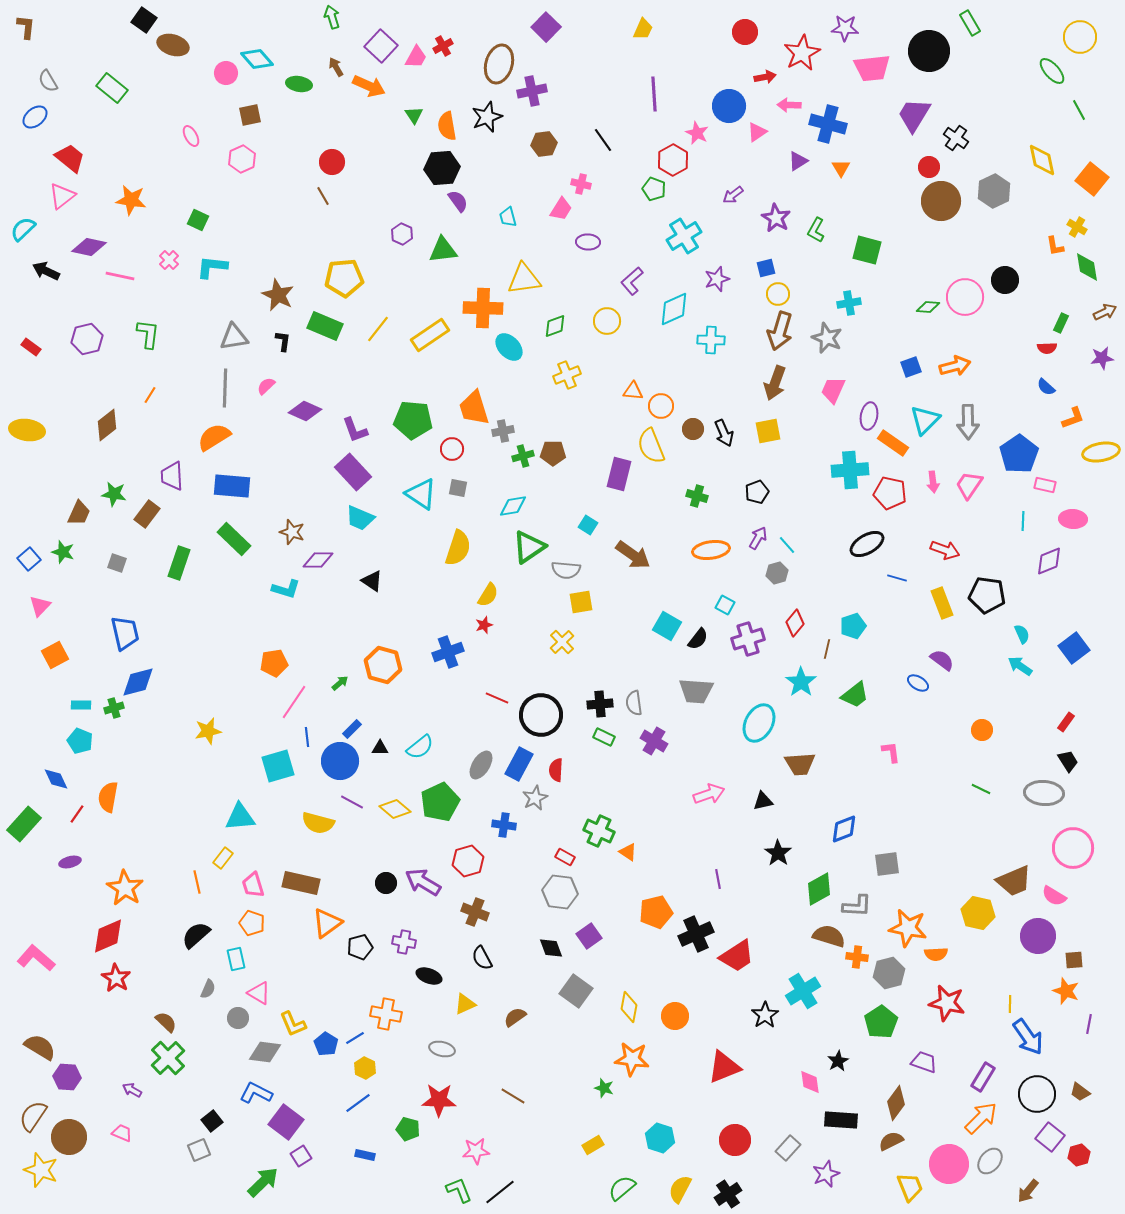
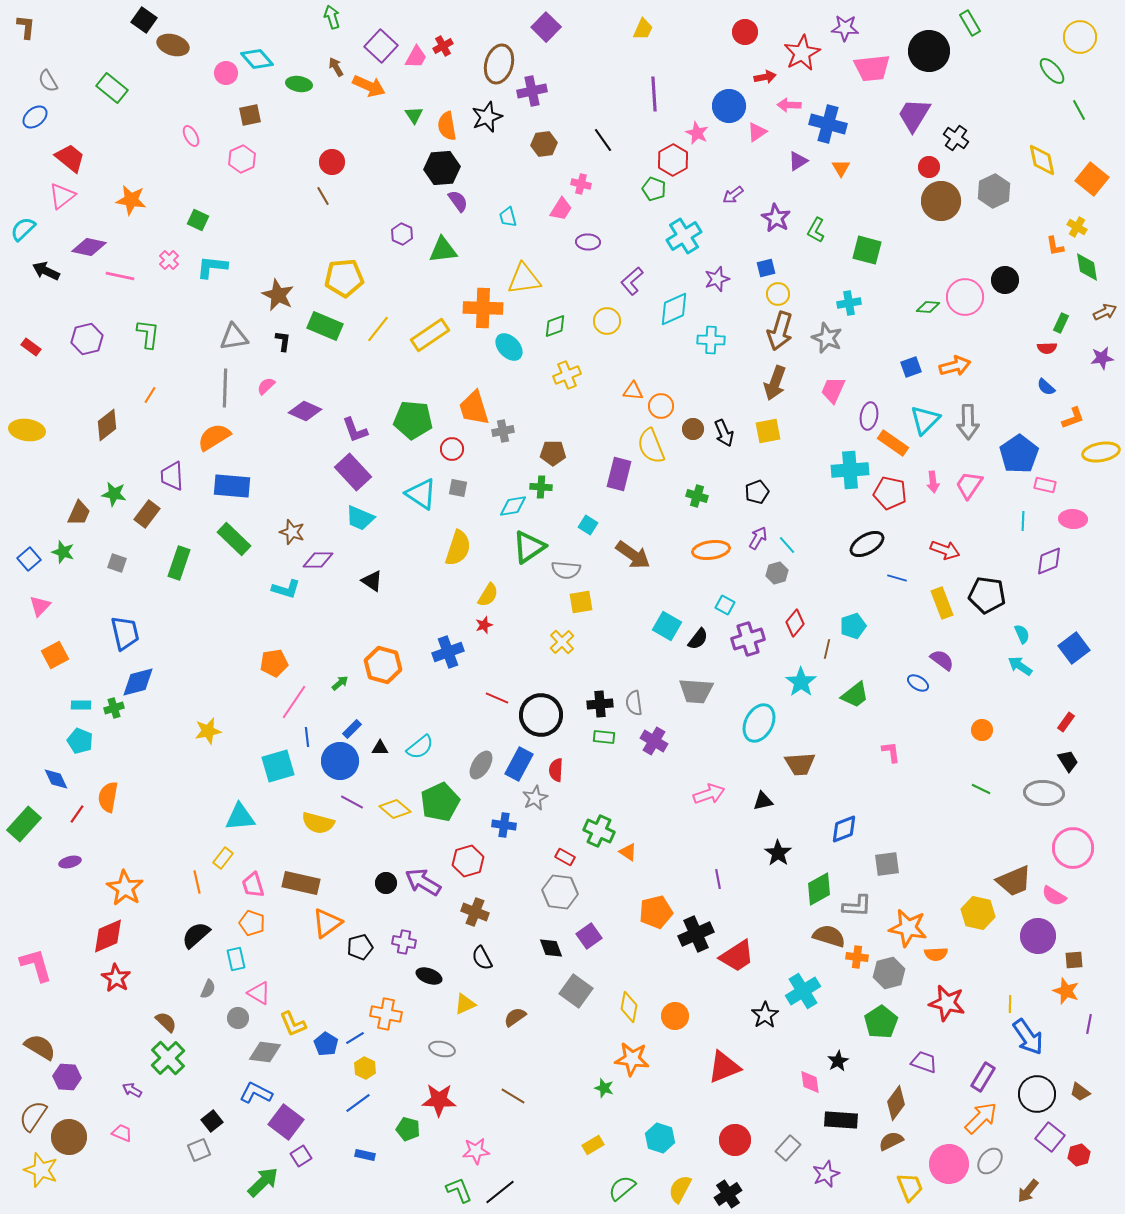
green cross at (523, 456): moved 18 px right, 31 px down; rotated 20 degrees clockwise
green rectangle at (604, 737): rotated 20 degrees counterclockwise
pink L-shape at (36, 958): moved 7 px down; rotated 33 degrees clockwise
